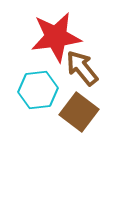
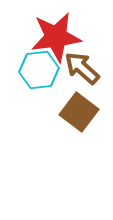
brown arrow: rotated 9 degrees counterclockwise
cyan hexagon: moved 1 px right, 20 px up
